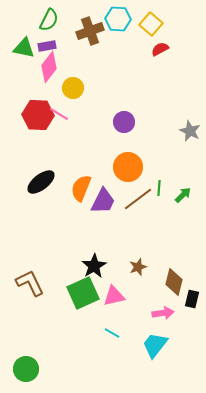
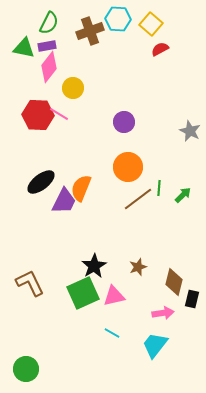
green semicircle: moved 3 px down
purple trapezoid: moved 39 px left
